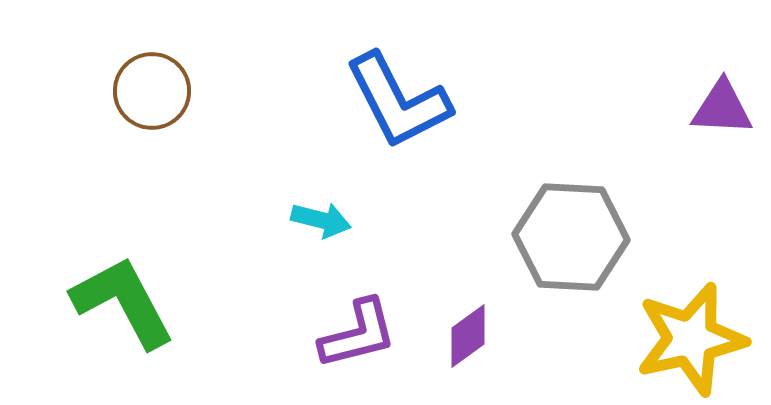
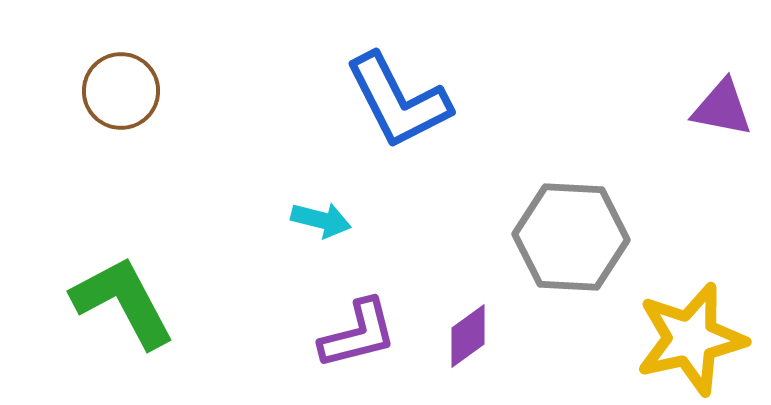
brown circle: moved 31 px left
purple triangle: rotated 8 degrees clockwise
